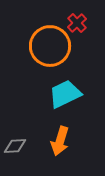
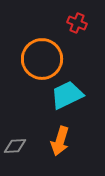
red cross: rotated 24 degrees counterclockwise
orange circle: moved 8 px left, 13 px down
cyan trapezoid: moved 2 px right, 1 px down
